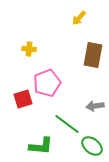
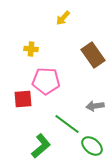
yellow arrow: moved 16 px left
yellow cross: moved 2 px right
brown rectangle: rotated 45 degrees counterclockwise
pink pentagon: moved 1 px left, 2 px up; rotated 24 degrees clockwise
red square: rotated 12 degrees clockwise
green L-shape: rotated 45 degrees counterclockwise
